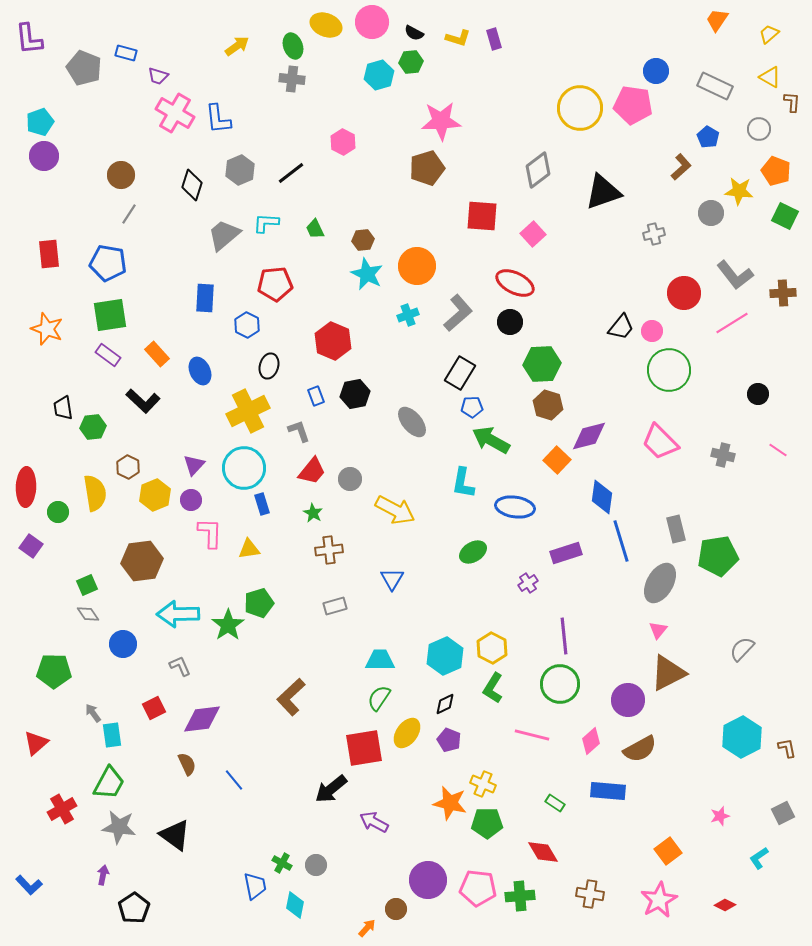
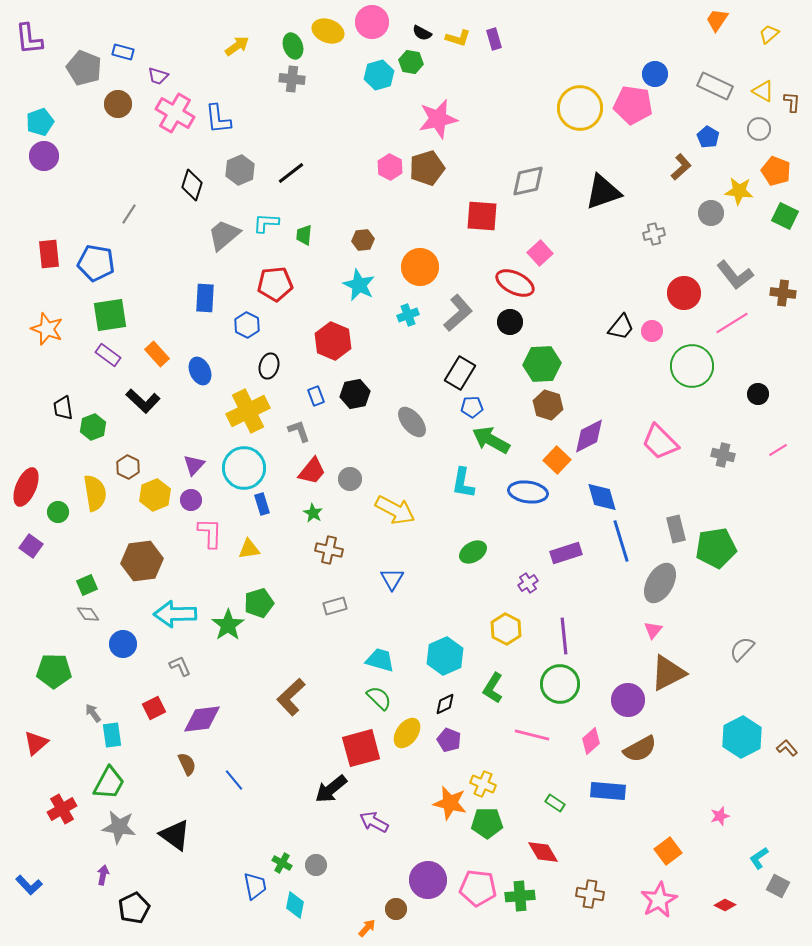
yellow ellipse at (326, 25): moved 2 px right, 6 px down
black semicircle at (414, 33): moved 8 px right
blue rectangle at (126, 53): moved 3 px left, 1 px up
green hexagon at (411, 62): rotated 15 degrees clockwise
blue circle at (656, 71): moved 1 px left, 3 px down
yellow triangle at (770, 77): moved 7 px left, 14 px down
pink star at (441, 121): moved 3 px left, 2 px up; rotated 9 degrees counterclockwise
pink hexagon at (343, 142): moved 47 px right, 25 px down
gray diamond at (538, 170): moved 10 px left, 11 px down; rotated 24 degrees clockwise
brown circle at (121, 175): moved 3 px left, 71 px up
green trapezoid at (315, 229): moved 11 px left, 6 px down; rotated 30 degrees clockwise
pink square at (533, 234): moved 7 px right, 19 px down
blue pentagon at (108, 263): moved 12 px left
orange circle at (417, 266): moved 3 px right, 1 px down
cyan star at (367, 274): moved 8 px left, 11 px down
brown cross at (783, 293): rotated 10 degrees clockwise
green circle at (669, 370): moved 23 px right, 4 px up
green hexagon at (93, 427): rotated 15 degrees counterclockwise
purple diamond at (589, 436): rotated 12 degrees counterclockwise
pink line at (778, 450): rotated 66 degrees counterclockwise
red ellipse at (26, 487): rotated 21 degrees clockwise
blue diamond at (602, 497): rotated 24 degrees counterclockwise
blue ellipse at (515, 507): moved 13 px right, 15 px up
brown cross at (329, 550): rotated 20 degrees clockwise
green pentagon at (718, 556): moved 2 px left, 8 px up
cyan arrow at (178, 614): moved 3 px left
pink triangle at (658, 630): moved 5 px left
yellow hexagon at (492, 648): moved 14 px right, 19 px up
cyan trapezoid at (380, 660): rotated 16 degrees clockwise
green semicircle at (379, 698): rotated 100 degrees clockwise
red square at (364, 748): moved 3 px left; rotated 6 degrees counterclockwise
brown L-shape at (787, 748): rotated 30 degrees counterclockwise
gray square at (783, 813): moved 5 px left, 73 px down; rotated 35 degrees counterclockwise
black pentagon at (134, 908): rotated 8 degrees clockwise
